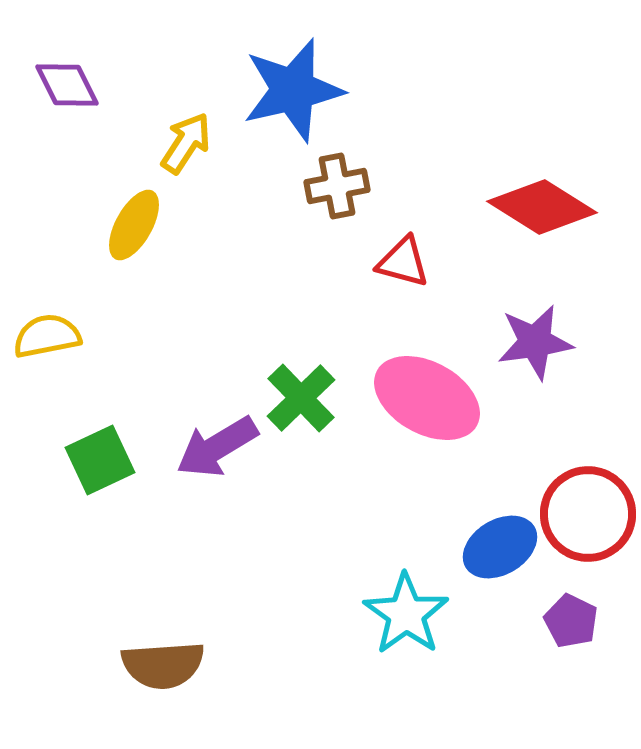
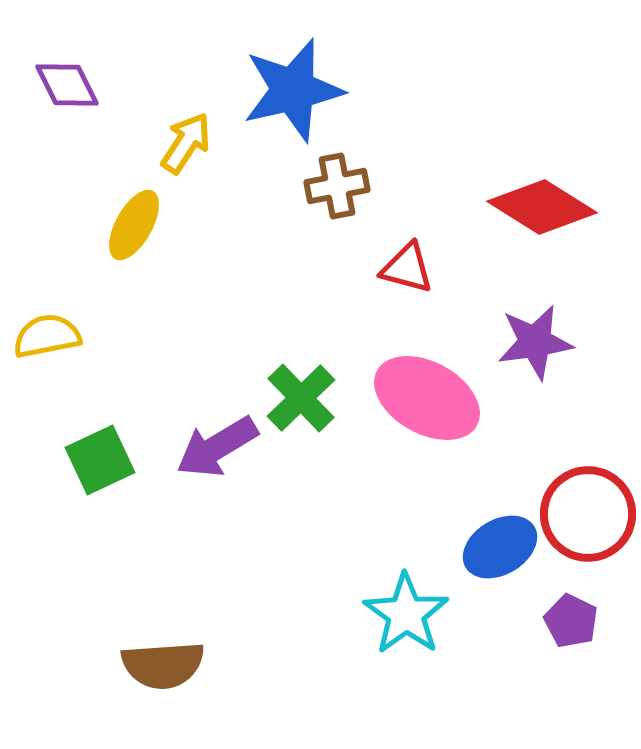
red triangle: moved 4 px right, 6 px down
